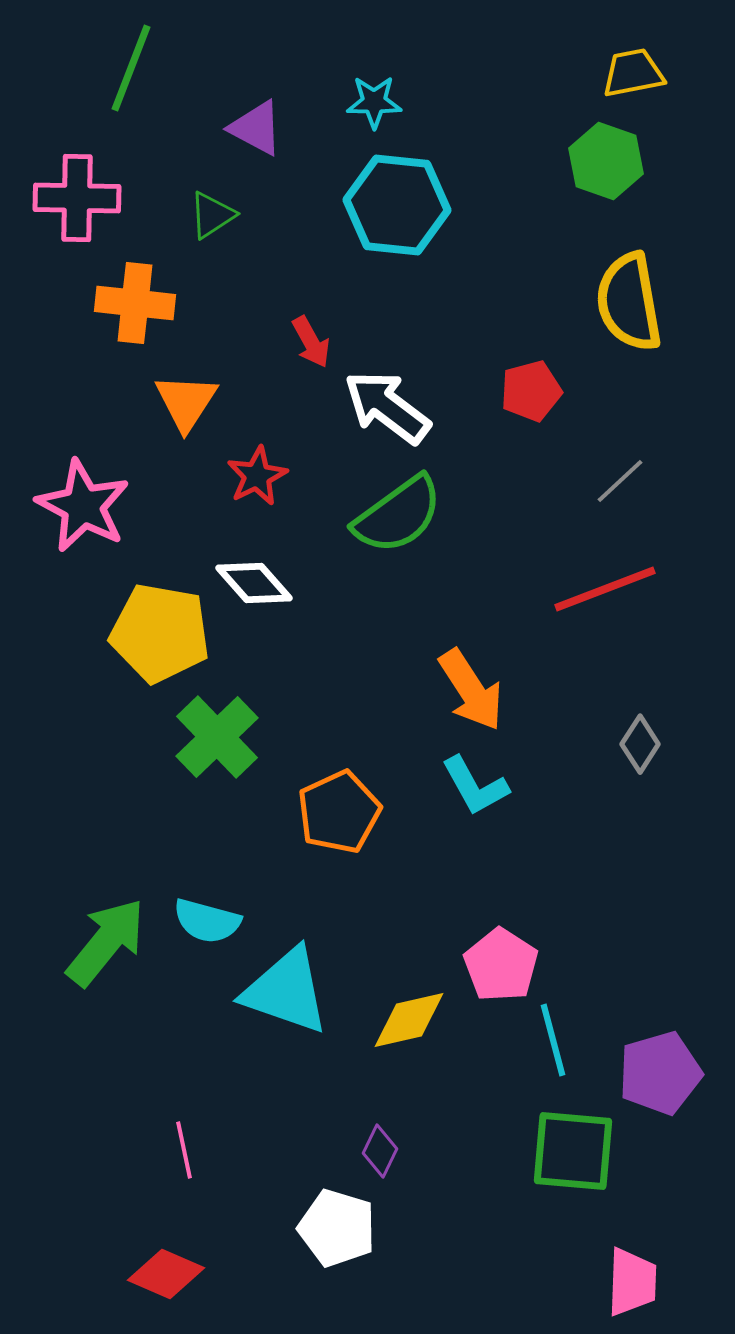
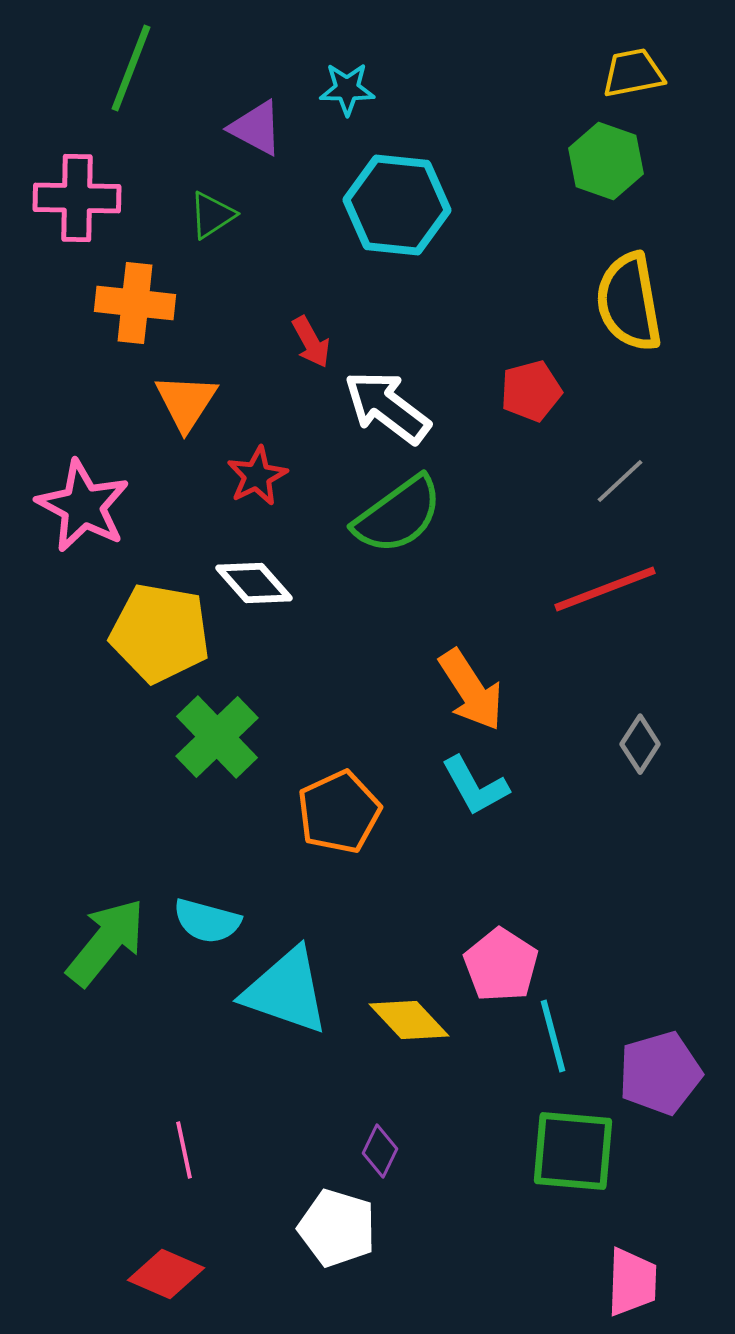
cyan star: moved 27 px left, 13 px up
yellow diamond: rotated 60 degrees clockwise
cyan line: moved 4 px up
